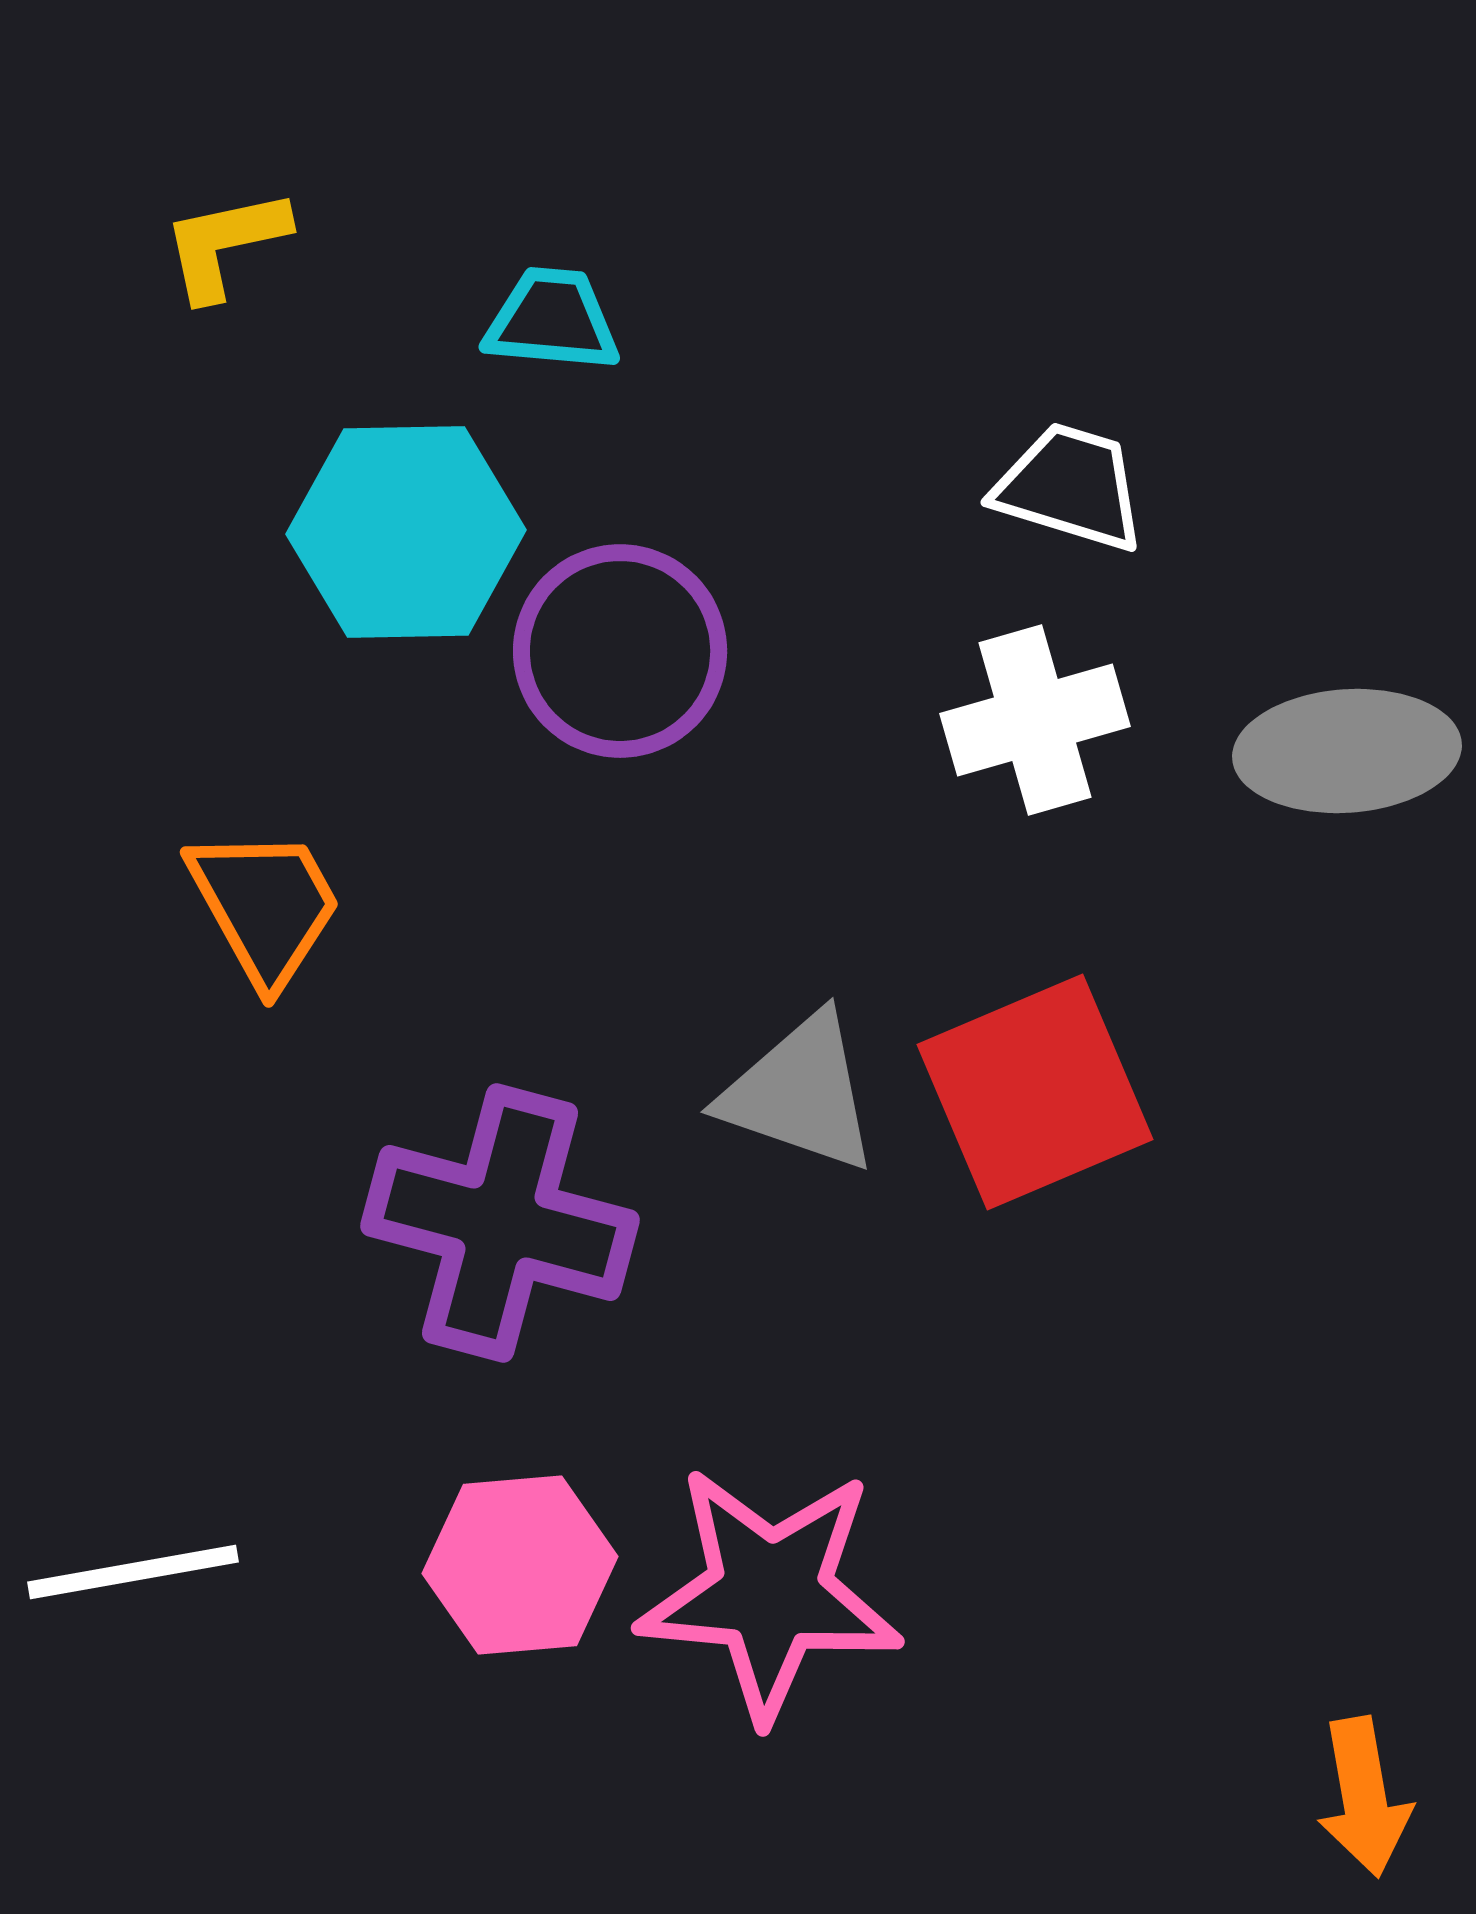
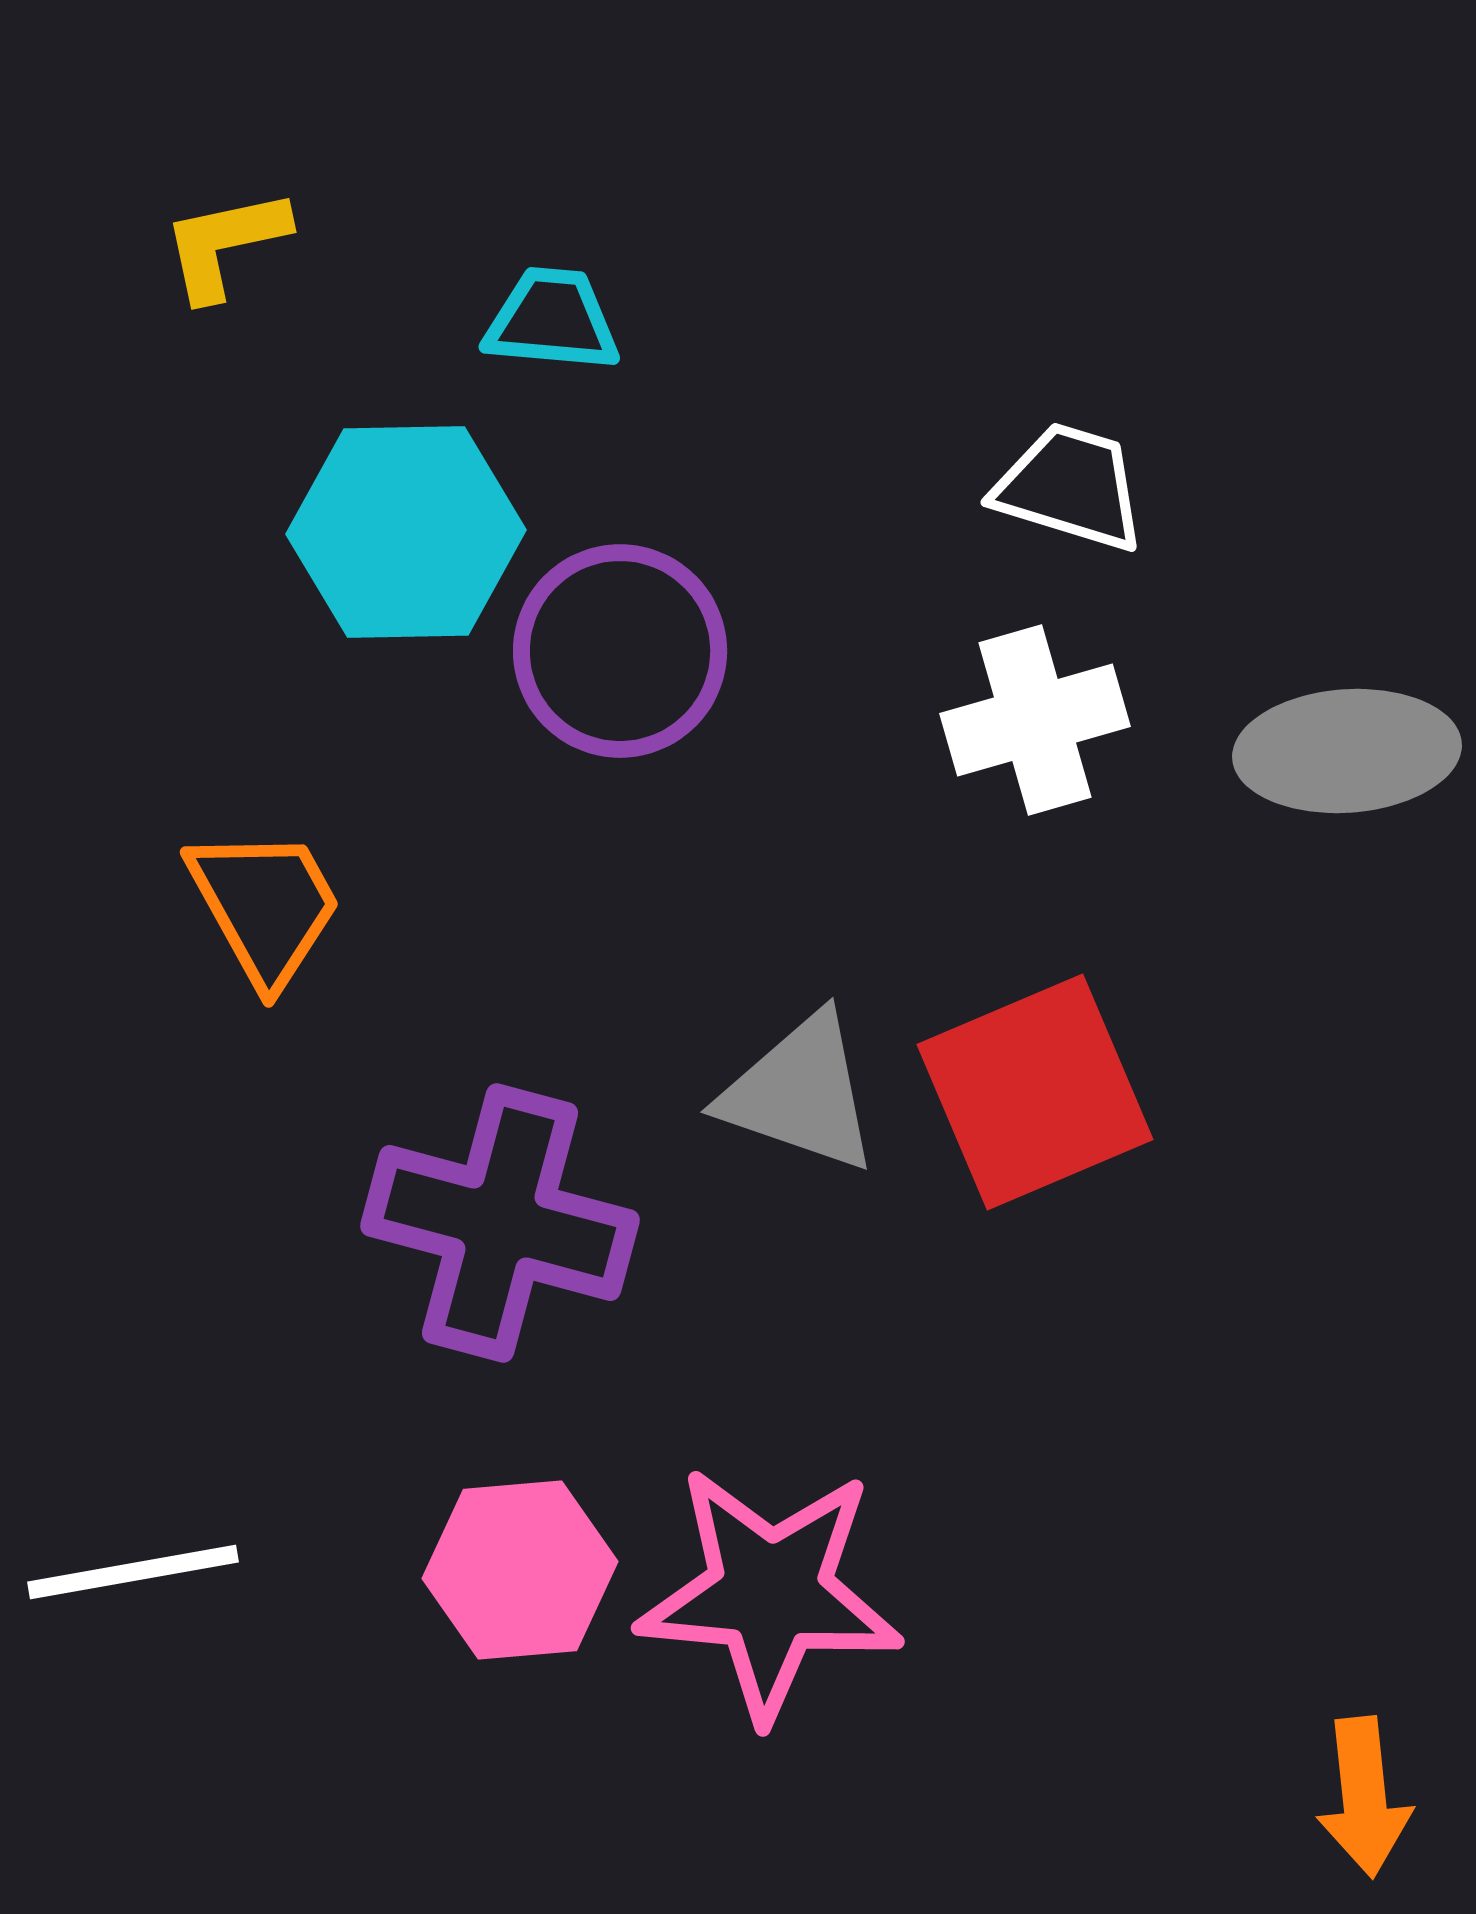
pink hexagon: moved 5 px down
orange arrow: rotated 4 degrees clockwise
